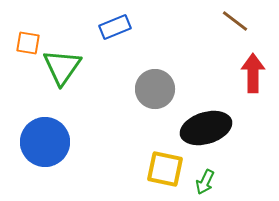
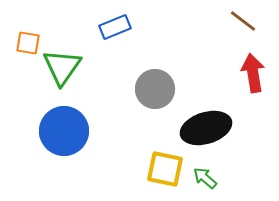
brown line: moved 8 px right
red arrow: rotated 9 degrees counterclockwise
blue circle: moved 19 px right, 11 px up
green arrow: moved 4 px up; rotated 105 degrees clockwise
